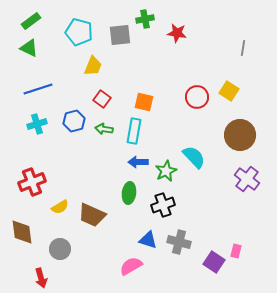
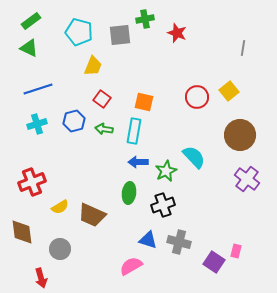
red star: rotated 12 degrees clockwise
yellow square: rotated 18 degrees clockwise
